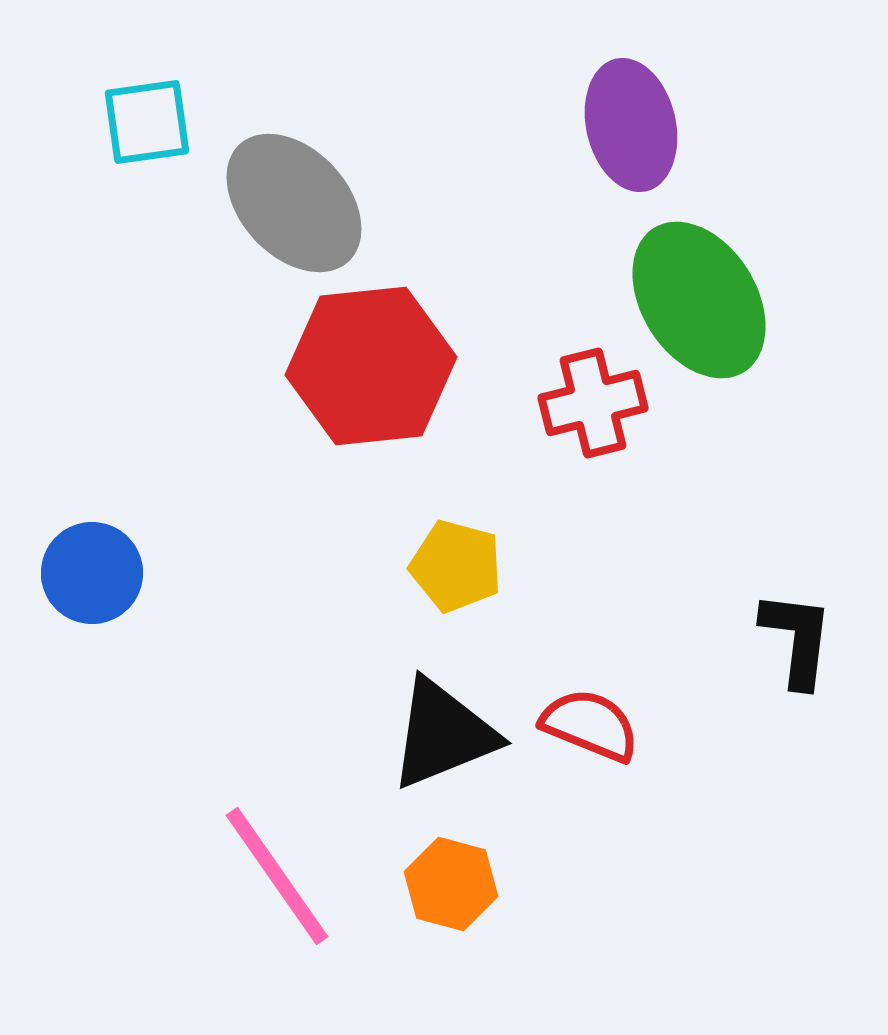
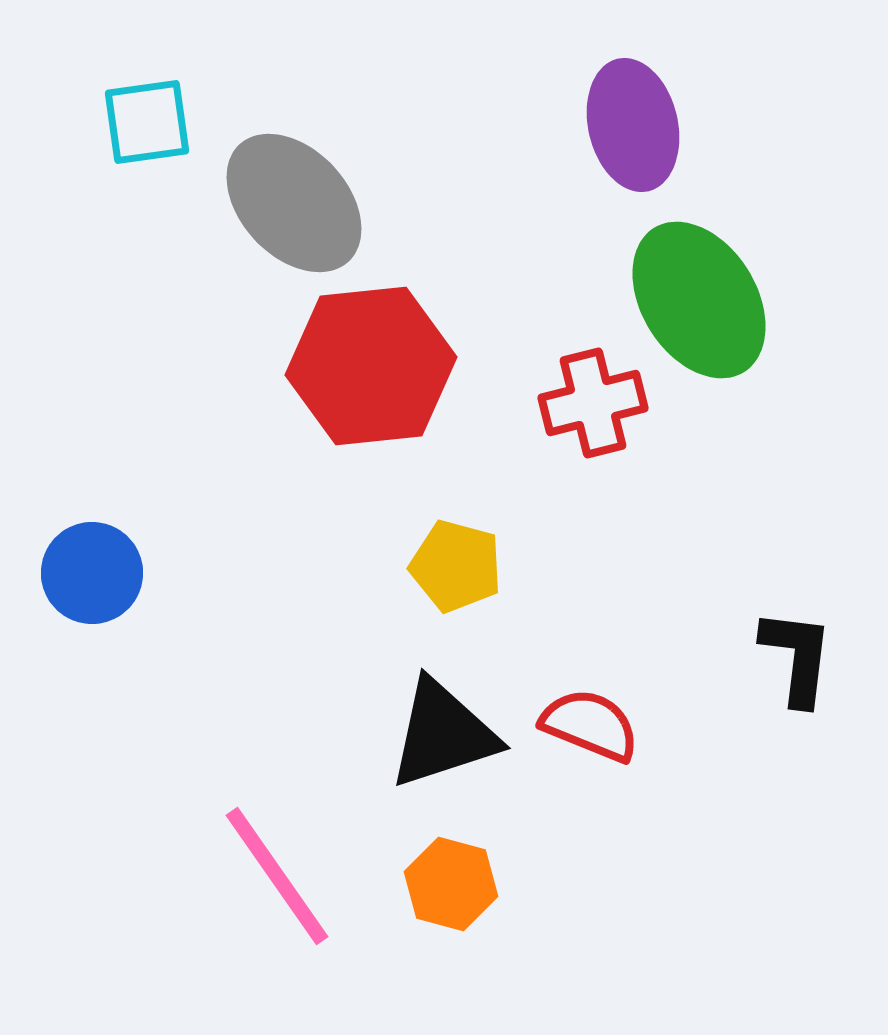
purple ellipse: moved 2 px right
black L-shape: moved 18 px down
black triangle: rotated 4 degrees clockwise
